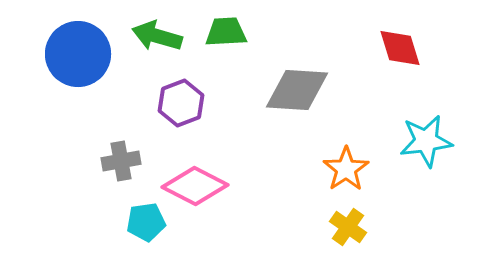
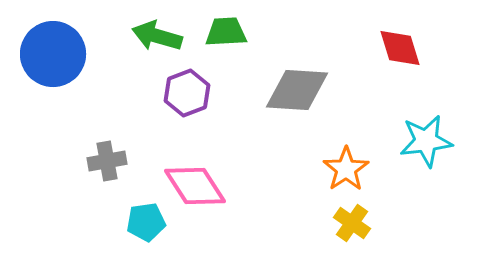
blue circle: moved 25 px left
purple hexagon: moved 6 px right, 10 px up
gray cross: moved 14 px left
pink diamond: rotated 30 degrees clockwise
yellow cross: moved 4 px right, 4 px up
